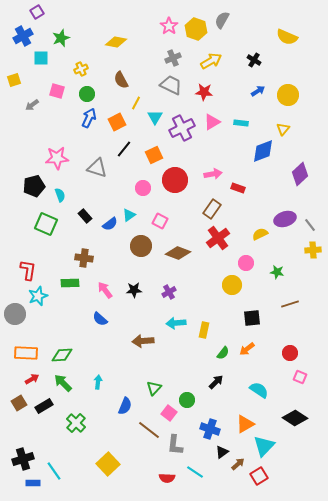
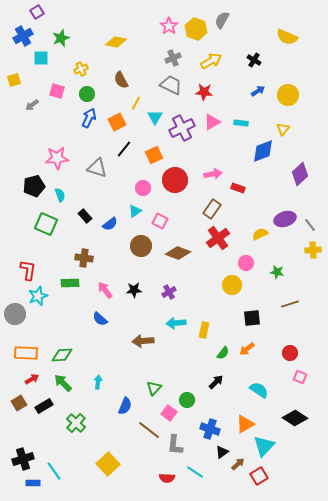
cyan triangle at (129, 215): moved 6 px right, 4 px up
